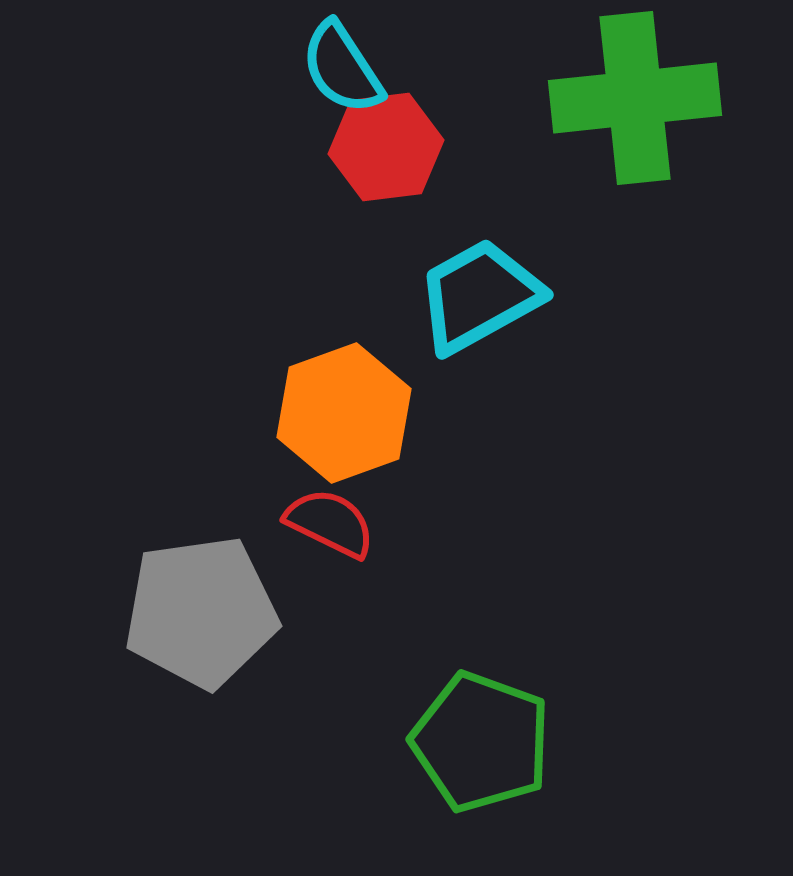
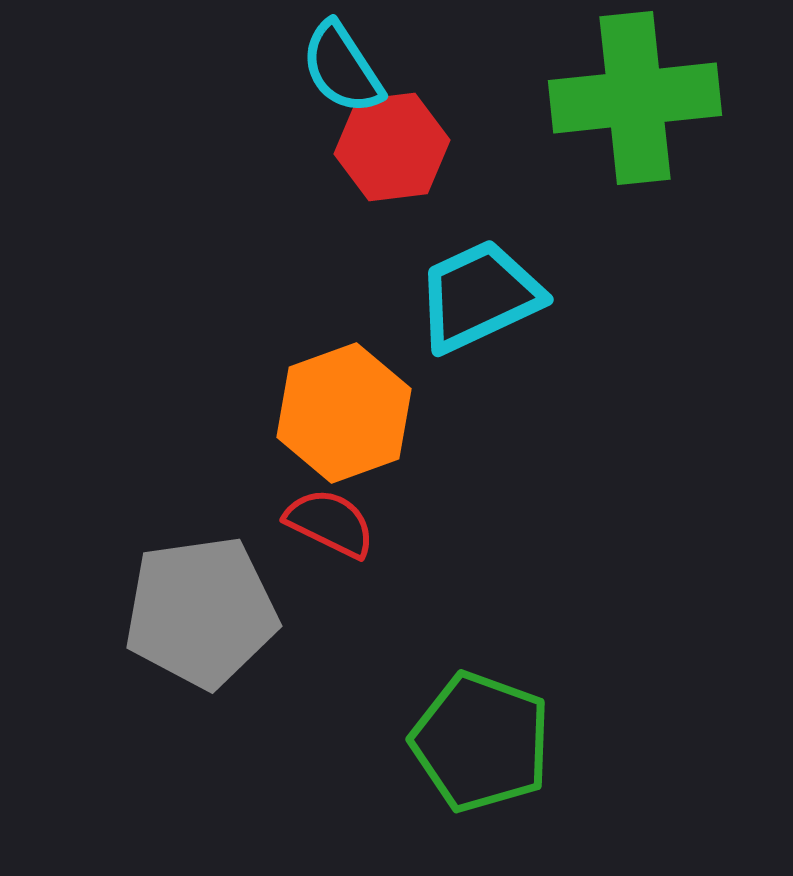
red hexagon: moved 6 px right
cyan trapezoid: rotated 4 degrees clockwise
